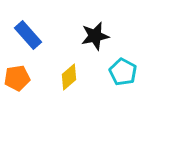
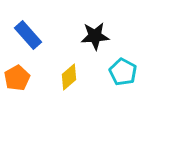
black star: rotated 8 degrees clockwise
orange pentagon: rotated 20 degrees counterclockwise
